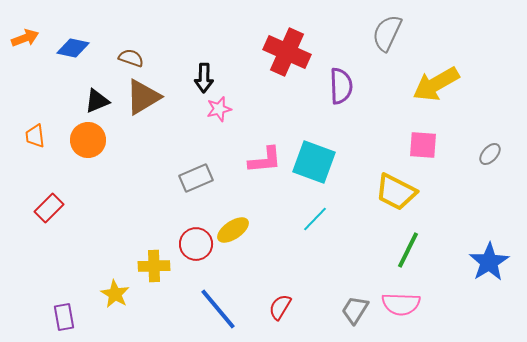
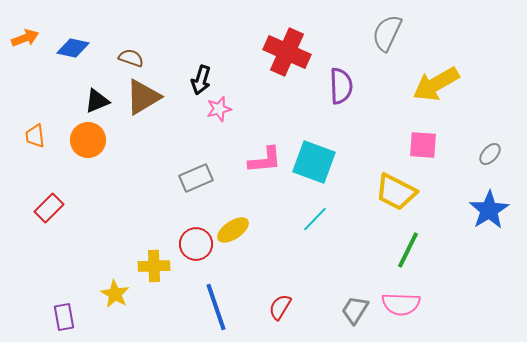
black arrow: moved 3 px left, 2 px down; rotated 16 degrees clockwise
blue star: moved 52 px up
blue line: moved 2 px left, 2 px up; rotated 21 degrees clockwise
